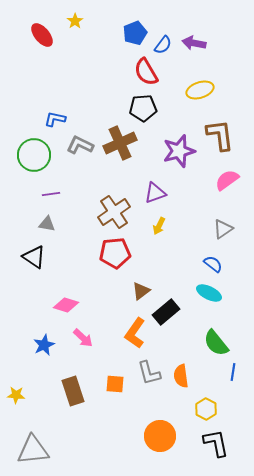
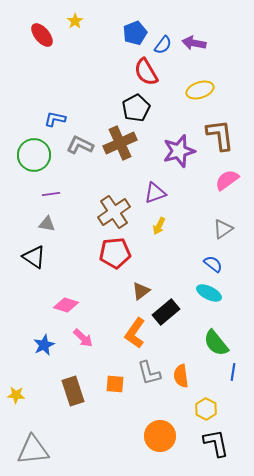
black pentagon at (143, 108): moved 7 px left; rotated 24 degrees counterclockwise
